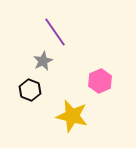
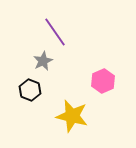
pink hexagon: moved 3 px right
